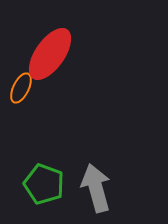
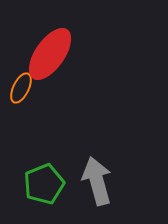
green pentagon: rotated 30 degrees clockwise
gray arrow: moved 1 px right, 7 px up
